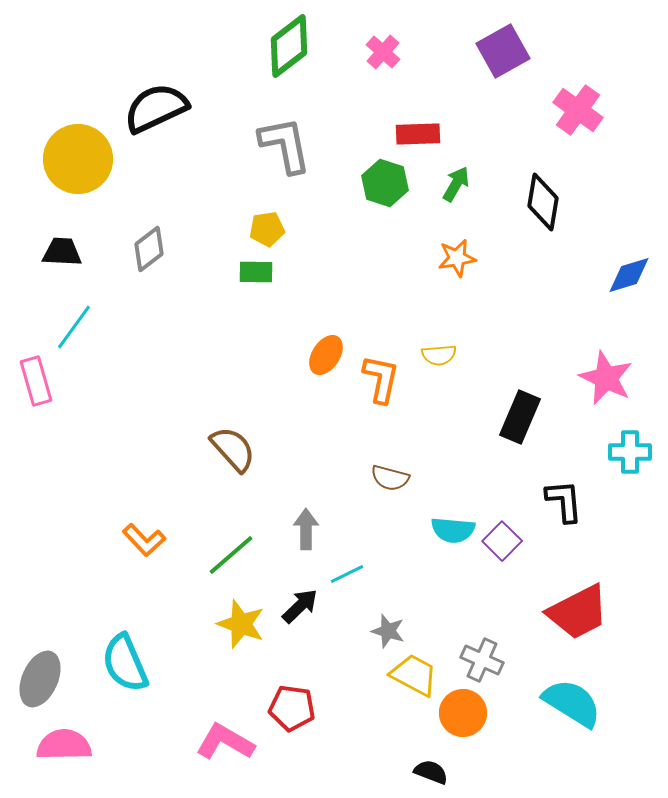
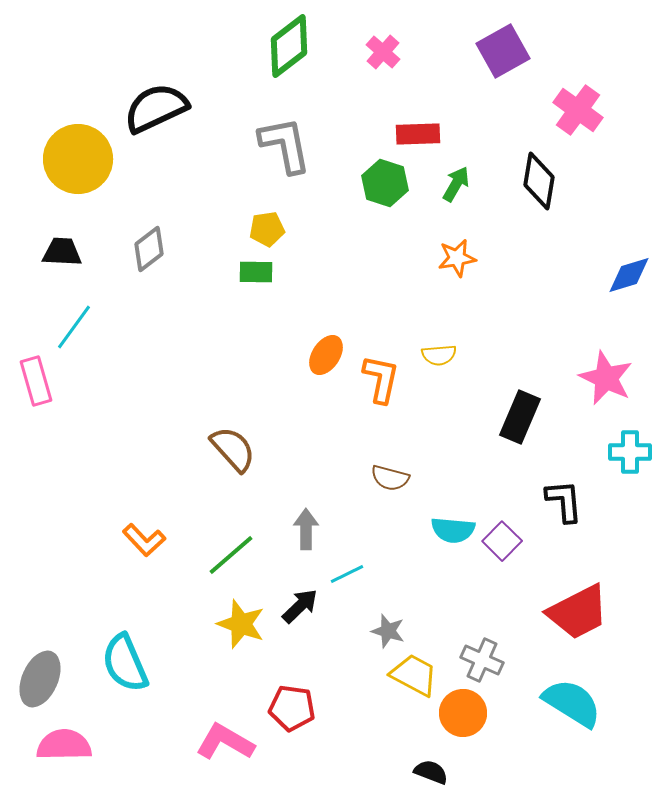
black diamond at (543, 202): moved 4 px left, 21 px up
